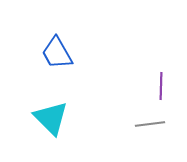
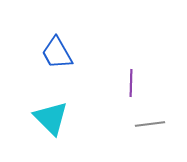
purple line: moved 30 px left, 3 px up
